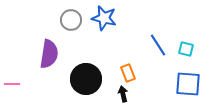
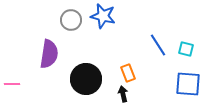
blue star: moved 1 px left, 2 px up
